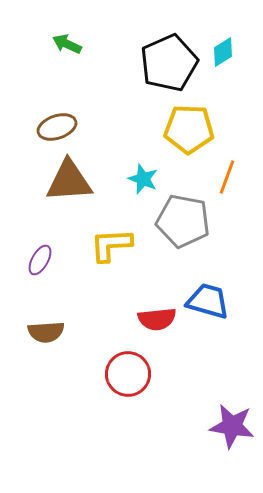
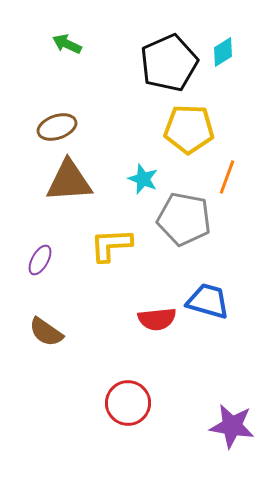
gray pentagon: moved 1 px right, 2 px up
brown semicircle: rotated 39 degrees clockwise
red circle: moved 29 px down
